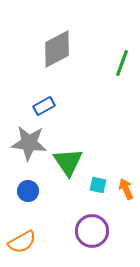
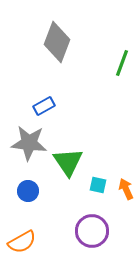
gray diamond: moved 7 px up; rotated 42 degrees counterclockwise
